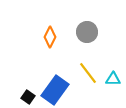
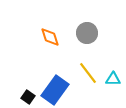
gray circle: moved 1 px down
orange diamond: rotated 45 degrees counterclockwise
